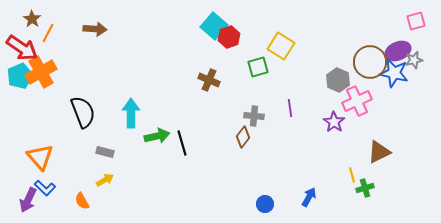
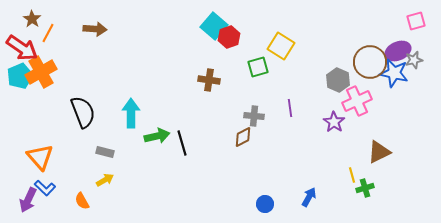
brown cross: rotated 15 degrees counterclockwise
brown diamond: rotated 25 degrees clockwise
